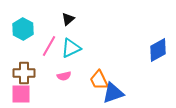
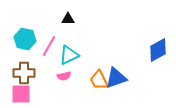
black triangle: rotated 40 degrees clockwise
cyan hexagon: moved 2 px right, 10 px down; rotated 15 degrees counterclockwise
cyan triangle: moved 2 px left, 7 px down
blue triangle: moved 3 px right, 15 px up
